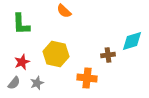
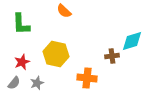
brown cross: moved 4 px right, 1 px down
